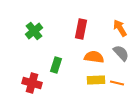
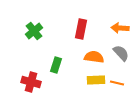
orange arrow: rotated 54 degrees counterclockwise
red cross: moved 1 px left, 1 px up
